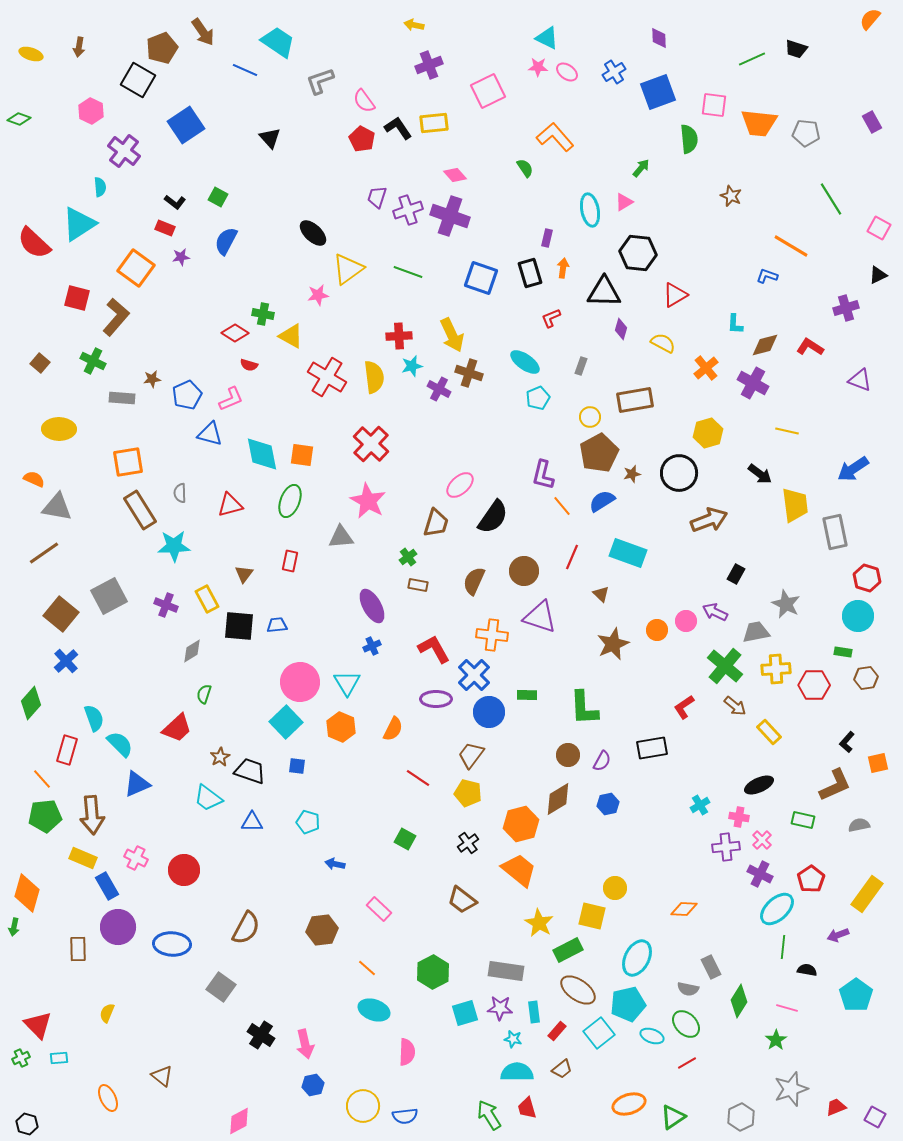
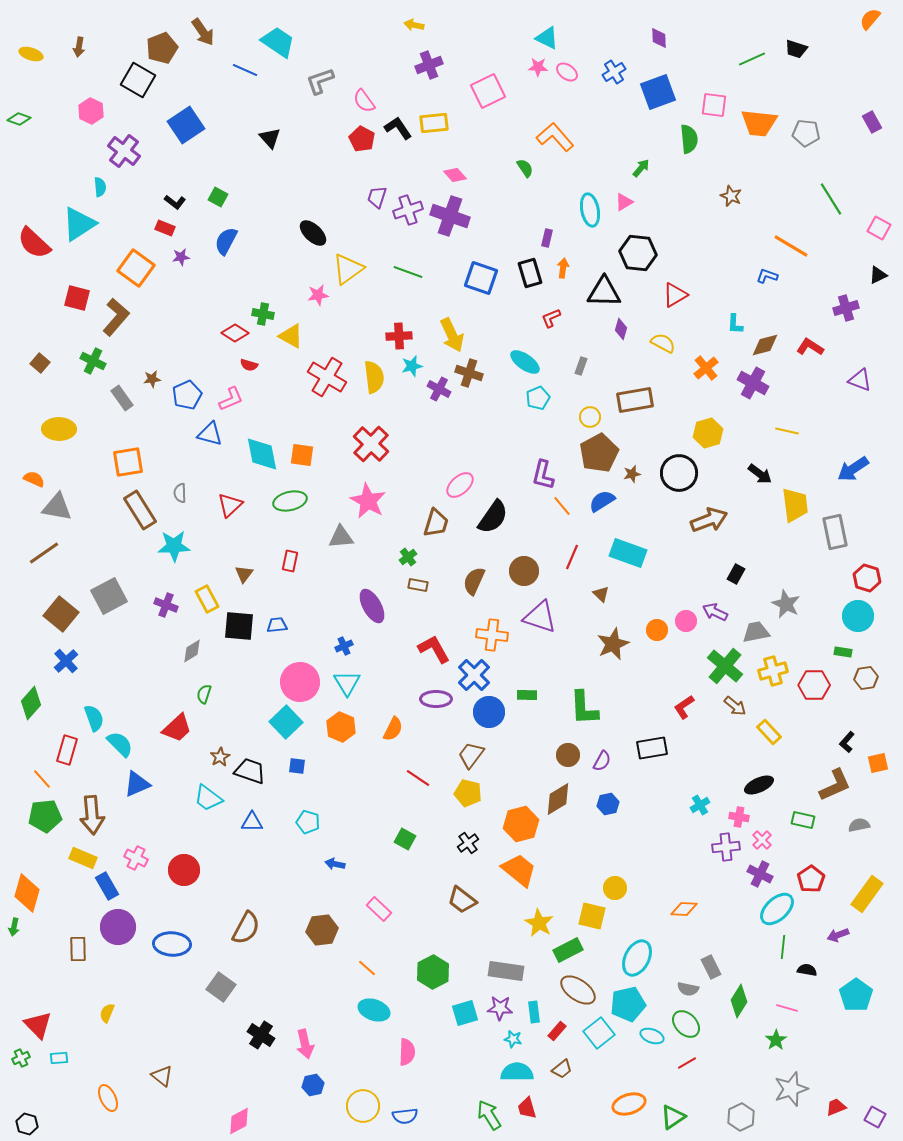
gray rectangle at (122, 398): rotated 50 degrees clockwise
green ellipse at (290, 501): rotated 56 degrees clockwise
red triangle at (230, 505): rotated 28 degrees counterclockwise
blue cross at (372, 646): moved 28 px left
yellow cross at (776, 669): moved 3 px left, 2 px down; rotated 12 degrees counterclockwise
